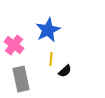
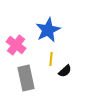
pink cross: moved 2 px right
gray rectangle: moved 5 px right, 1 px up
